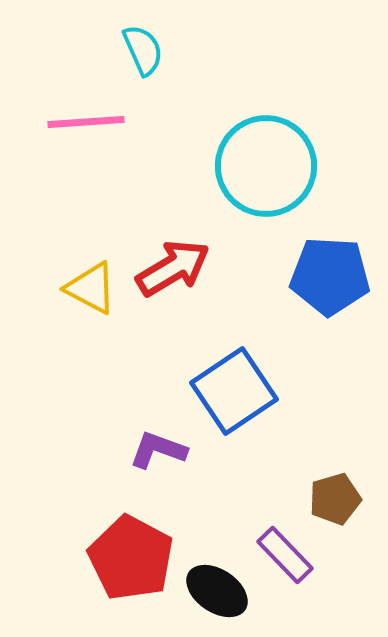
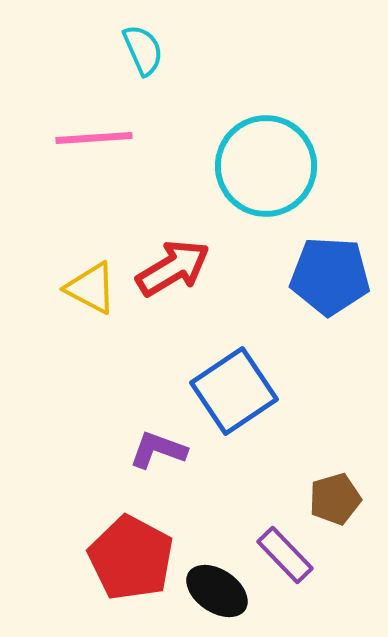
pink line: moved 8 px right, 16 px down
